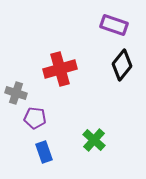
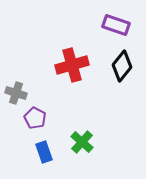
purple rectangle: moved 2 px right
black diamond: moved 1 px down
red cross: moved 12 px right, 4 px up
purple pentagon: rotated 20 degrees clockwise
green cross: moved 12 px left, 2 px down
